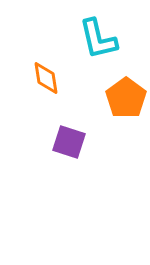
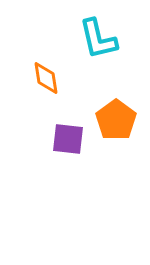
orange pentagon: moved 10 px left, 22 px down
purple square: moved 1 px left, 3 px up; rotated 12 degrees counterclockwise
